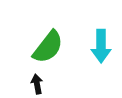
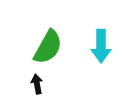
green semicircle: rotated 9 degrees counterclockwise
